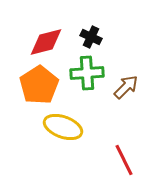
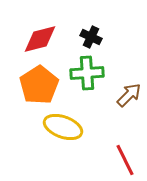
red diamond: moved 6 px left, 3 px up
brown arrow: moved 3 px right, 8 px down
red line: moved 1 px right
